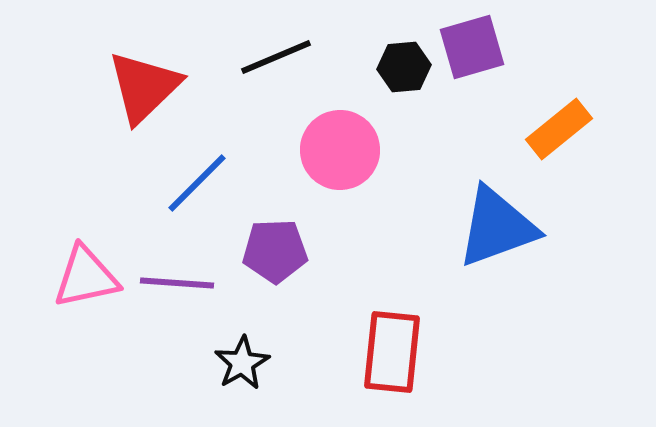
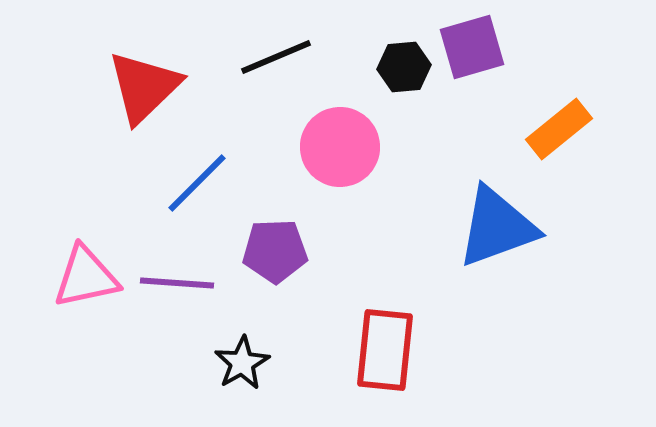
pink circle: moved 3 px up
red rectangle: moved 7 px left, 2 px up
